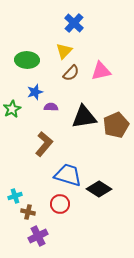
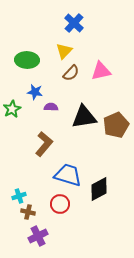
blue star: rotated 28 degrees clockwise
black diamond: rotated 60 degrees counterclockwise
cyan cross: moved 4 px right
